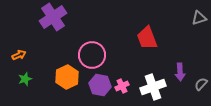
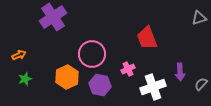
pink circle: moved 1 px up
pink cross: moved 6 px right, 17 px up
